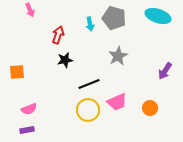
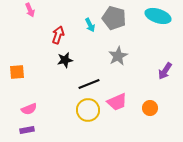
cyan arrow: moved 1 px down; rotated 16 degrees counterclockwise
